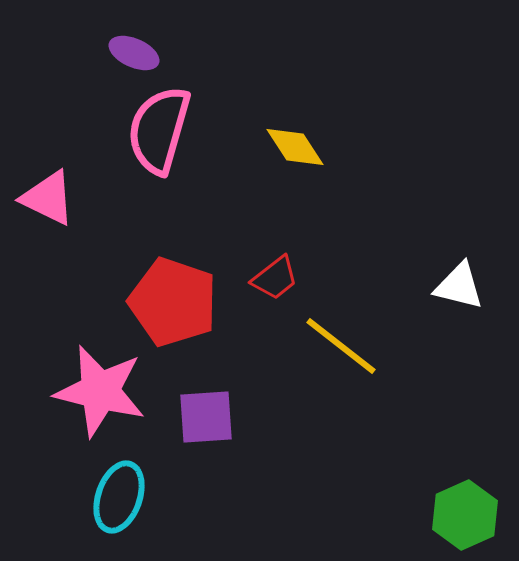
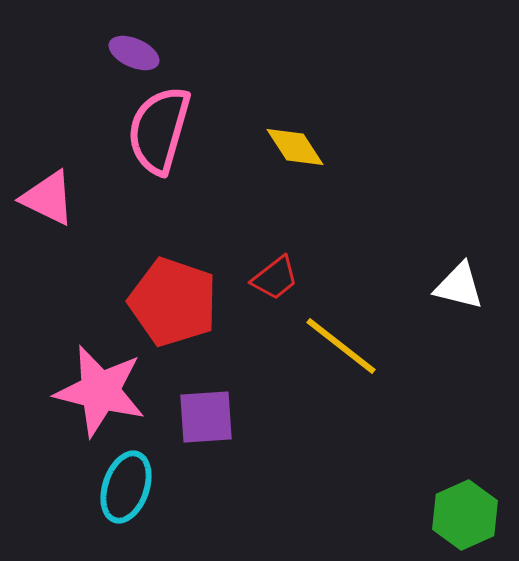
cyan ellipse: moved 7 px right, 10 px up
